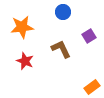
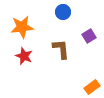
brown L-shape: rotated 20 degrees clockwise
red star: moved 1 px left, 5 px up
